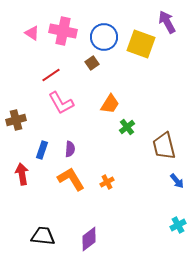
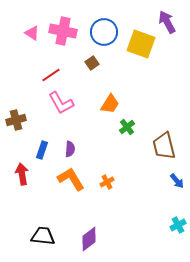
blue circle: moved 5 px up
